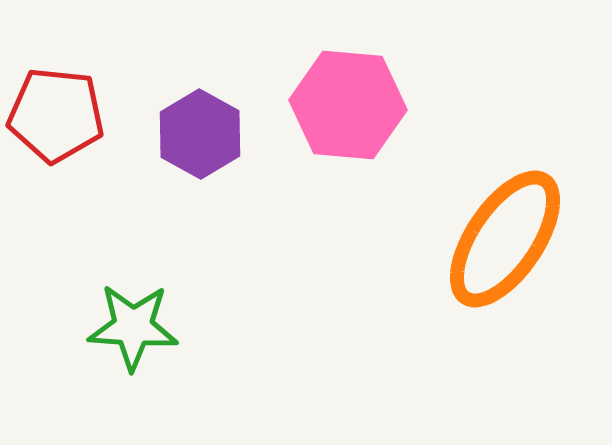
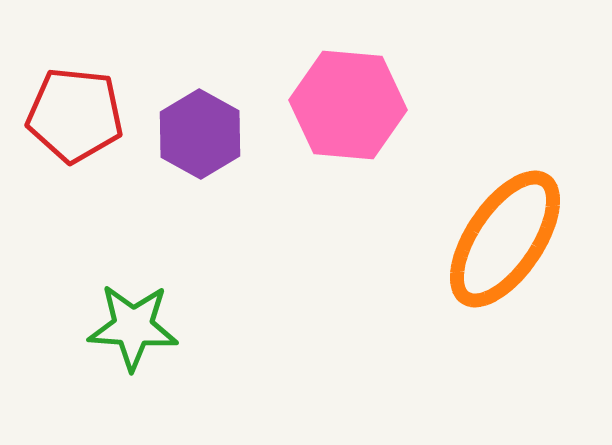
red pentagon: moved 19 px right
